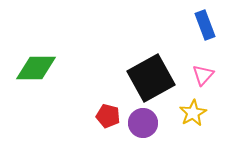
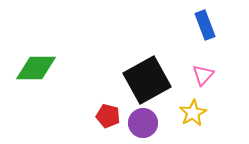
black square: moved 4 px left, 2 px down
